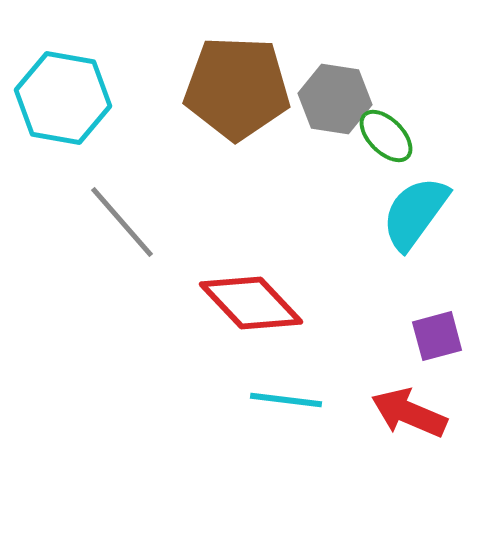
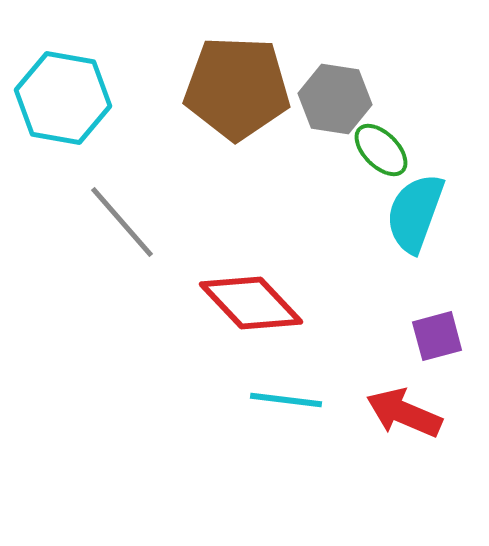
green ellipse: moved 5 px left, 14 px down
cyan semicircle: rotated 16 degrees counterclockwise
red arrow: moved 5 px left
